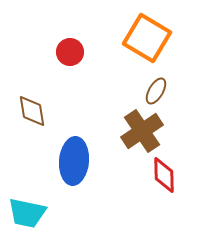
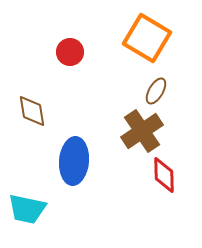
cyan trapezoid: moved 4 px up
